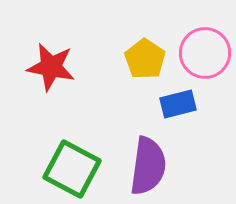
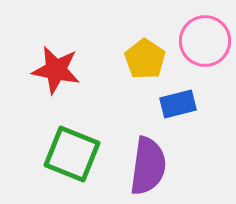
pink circle: moved 12 px up
red star: moved 5 px right, 3 px down
green square: moved 15 px up; rotated 6 degrees counterclockwise
